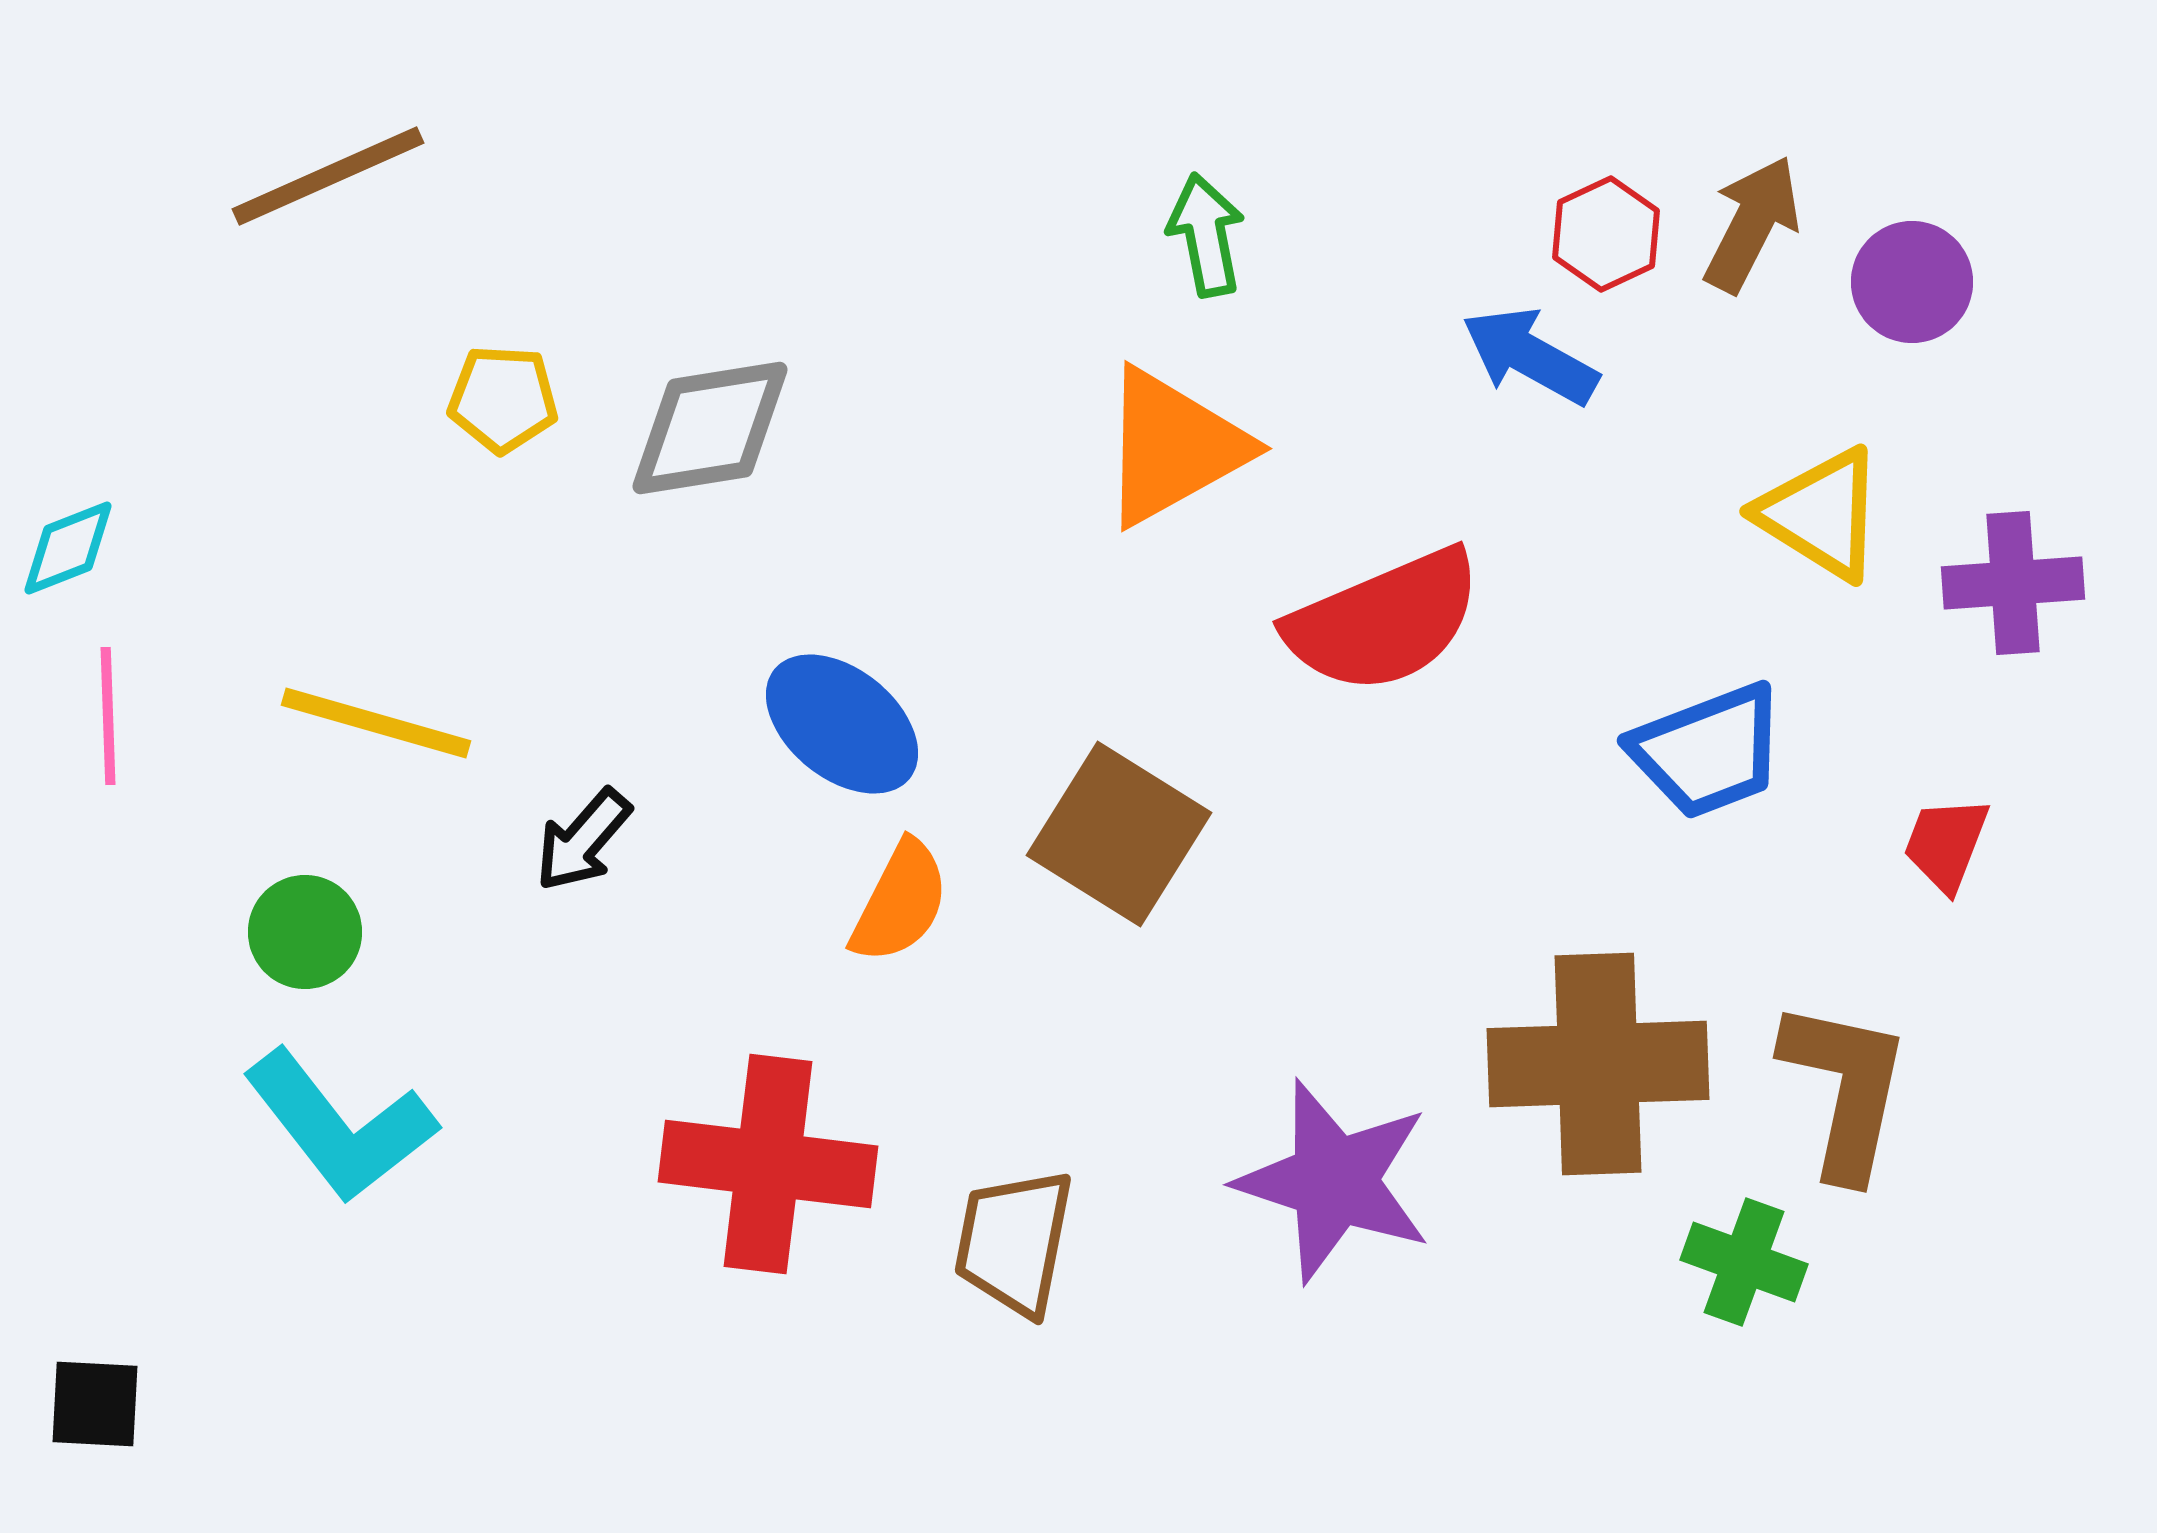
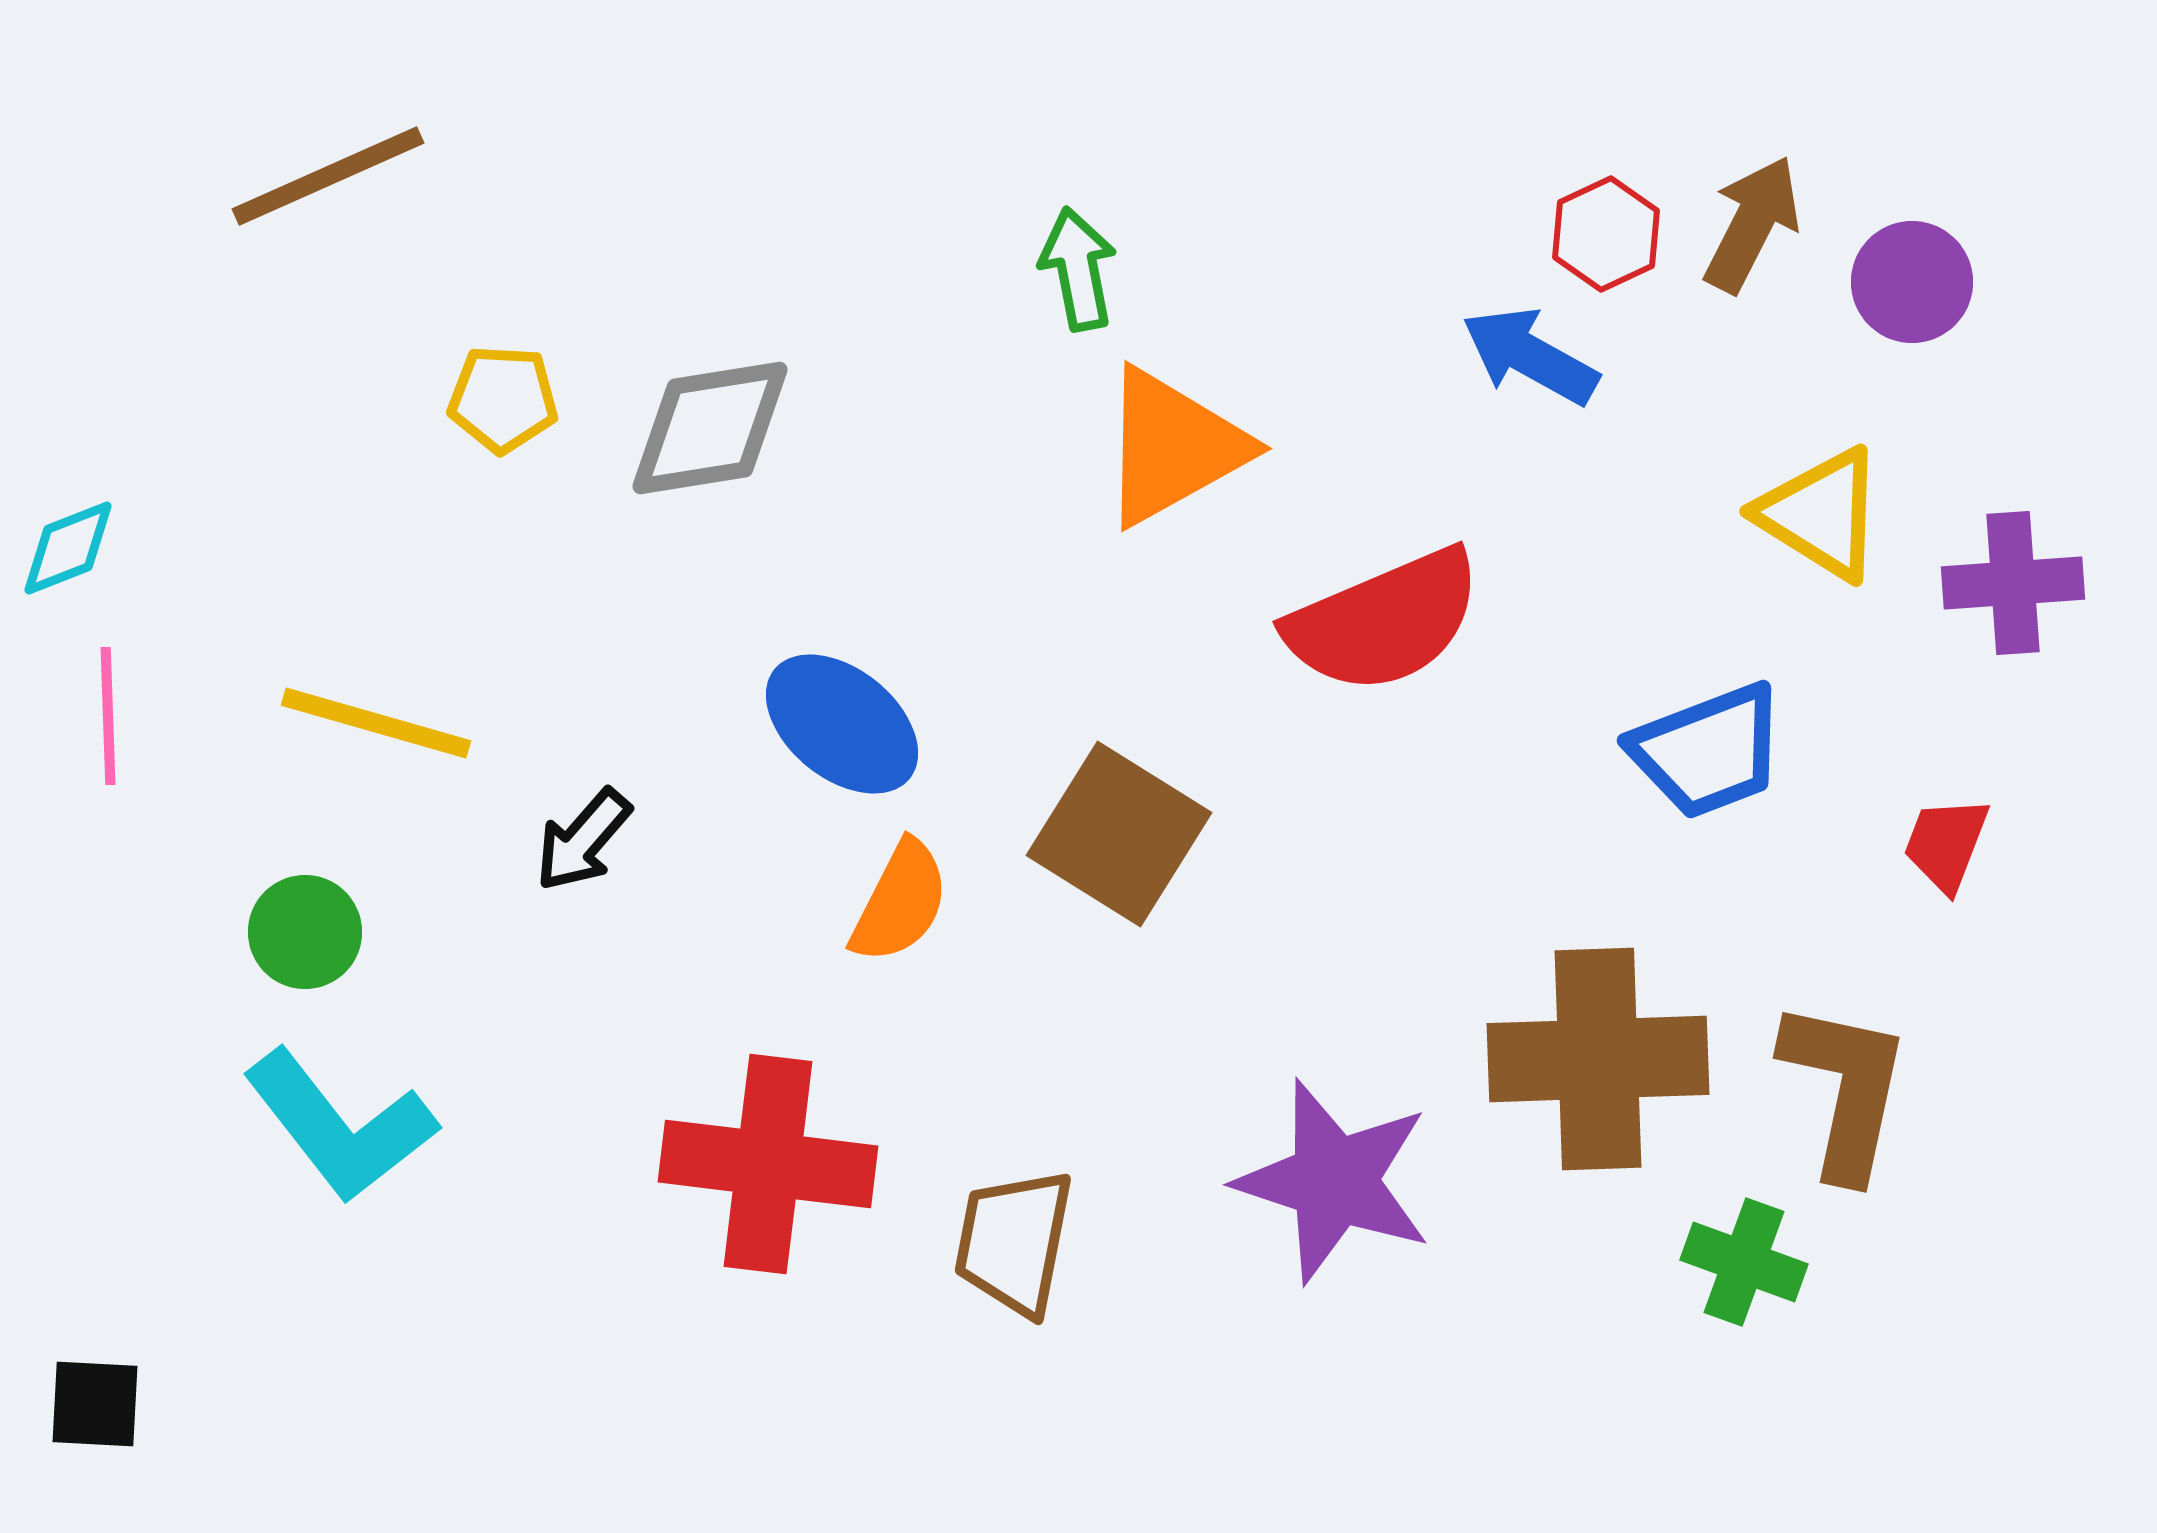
green arrow: moved 128 px left, 34 px down
brown cross: moved 5 px up
